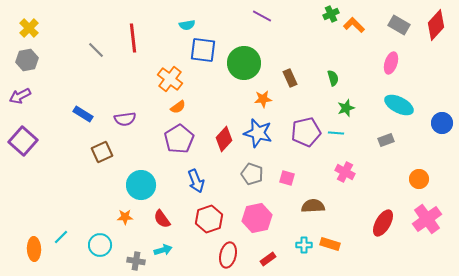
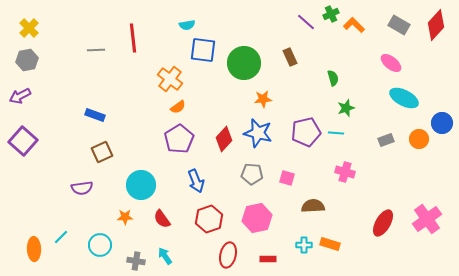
purple line at (262, 16): moved 44 px right, 6 px down; rotated 12 degrees clockwise
gray line at (96, 50): rotated 48 degrees counterclockwise
pink ellipse at (391, 63): rotated 70 degrees counterclockwise
brown rectangle at (290, 78): moved 21 px up
cyan ellipse at (399, 105): moved 5 px right, 7 px up
blue rectangle at (83, 114): moved 12 px right, 1 px down; rotated 12 degrees counterclockwise
purple semicircle at (125, 119): moved 43 px left, 69 px down
pink cross at (345, 172): rotated 12 degrees counterclockwise
gray pentagon at (252, 174): rotated 15 degrees counterclockwise
orange circle at (419, 179): moved 40 px up
cyan arrow at (163, 250): moved 2 px right, 6 px down; rotated 108 degrees counterclockwise
red rectangle at (268, 259): rotated 35 degrees clockwise
